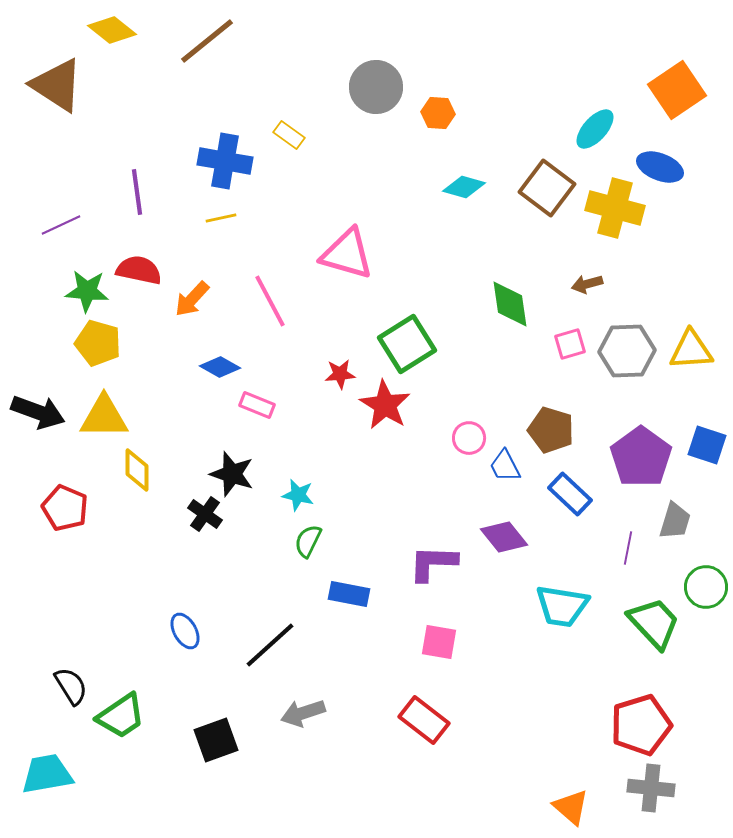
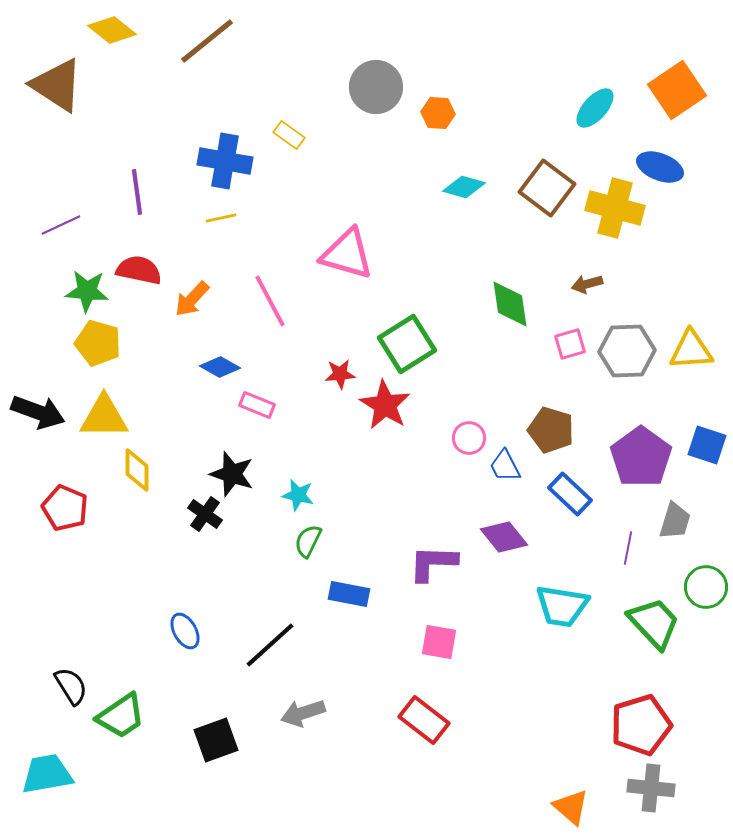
cyan ellipse at (595, 129): moved 21 px up
